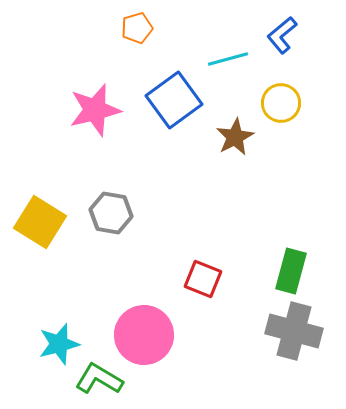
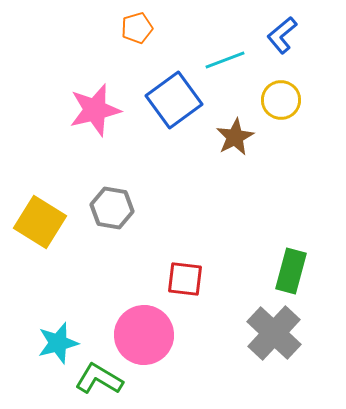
cyan line: moved 3 px left, 1 px down; rotated 6 degrees counterclockwise
yellow circle: moved 3 px up
gray hexagon: moved 1 px right, 5 px up
red square: moved 18 px left; rotated 15 degrees counterclockwise
gray cross: moved 20 px left, 2 px down; rotated 28 degrees clockwise
cyan star: moved 1 px left, 1 px up
